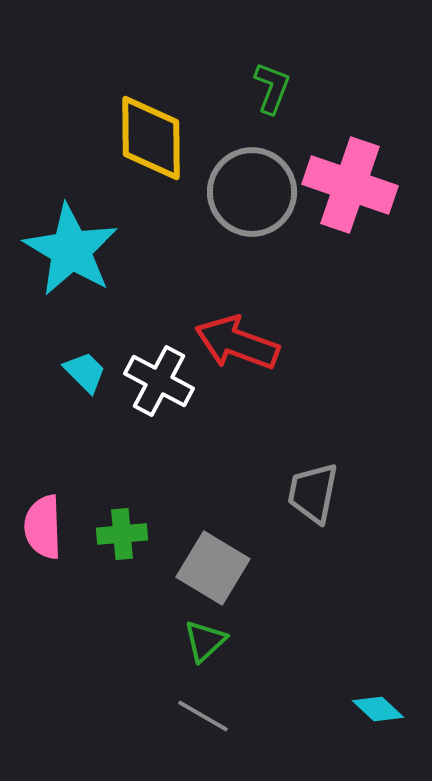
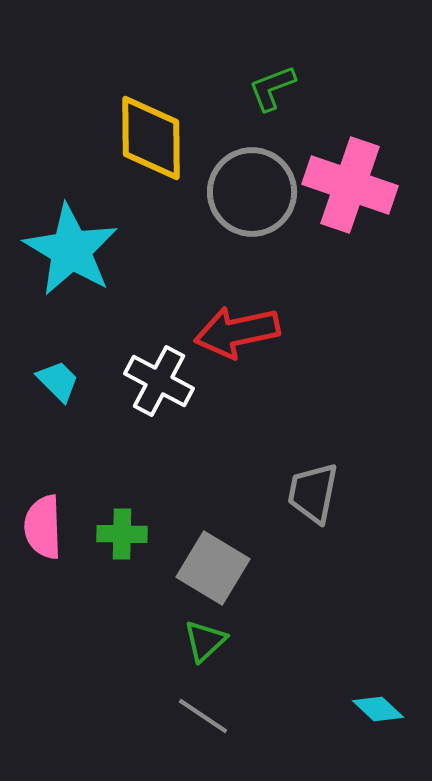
green L-shape: rotated 132 degrees counterclockwise
red arrow: moved 11 px up; rotated 32 degrees counterclockwise
cyan trapezoid: moved 27 px left, 9 px down
green cross: rotated 6 degrees clockwise
gray line: rotated 4 degrees clockwise
